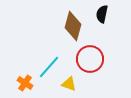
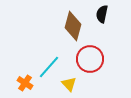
yellow triangle: rotated 28 degrees clockwise
